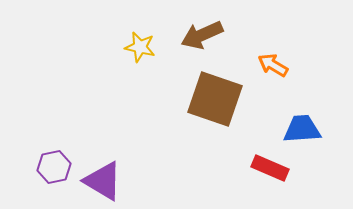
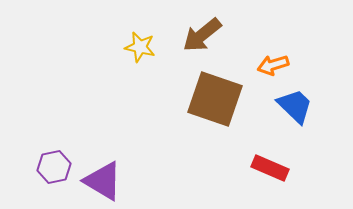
brown arrow: rotated 15 degrees counterclockwise
orange arrow: rotated 48 degrees counterclockwise
blue trapezoid: moved 7 px left, 23 px up; rotated 48 degrees clockwise
